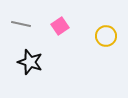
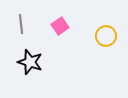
gray line: rotated 72 degrees clockwise
